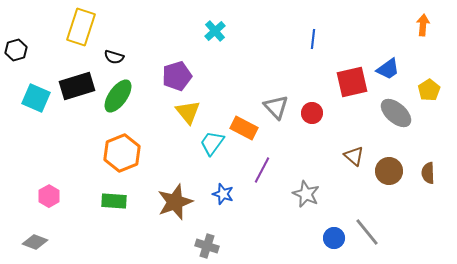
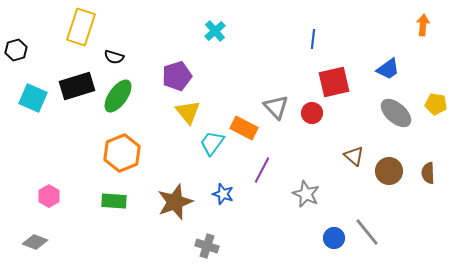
red square: moved 18 px left
yellow pentagon: moved 7 px right, 14 px down; rotated 30 degrees counterclockwise
cyan square: moved 3 px left
